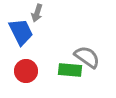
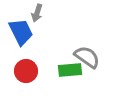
green rectangle: rotated 10 degrees counterclockwise
